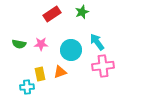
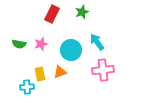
red rectangle: rotated 30 degrees counterclockwise
pink star: rotated 16 degrees counterclockwise
pink cross: moved 4 px down
